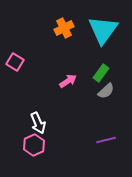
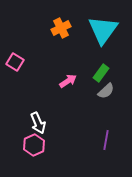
orange cross: moved 3 px left
purple line: rotated 66 degrees counterclockwise
